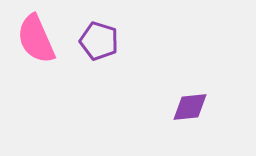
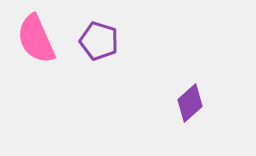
purple diamond: moved 4 px up; rotated 36 degrees counterclockwise
